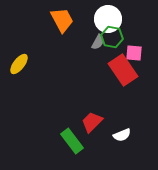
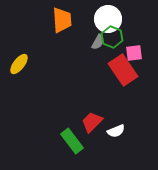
orange trapezoid: rotated 24 degrees clockwise
green hexagon: rotated 10 degrees clockwise
pink square: rotated 12 degrees counterclockwise
white semicircle: moved 6 px left, 4 px up
